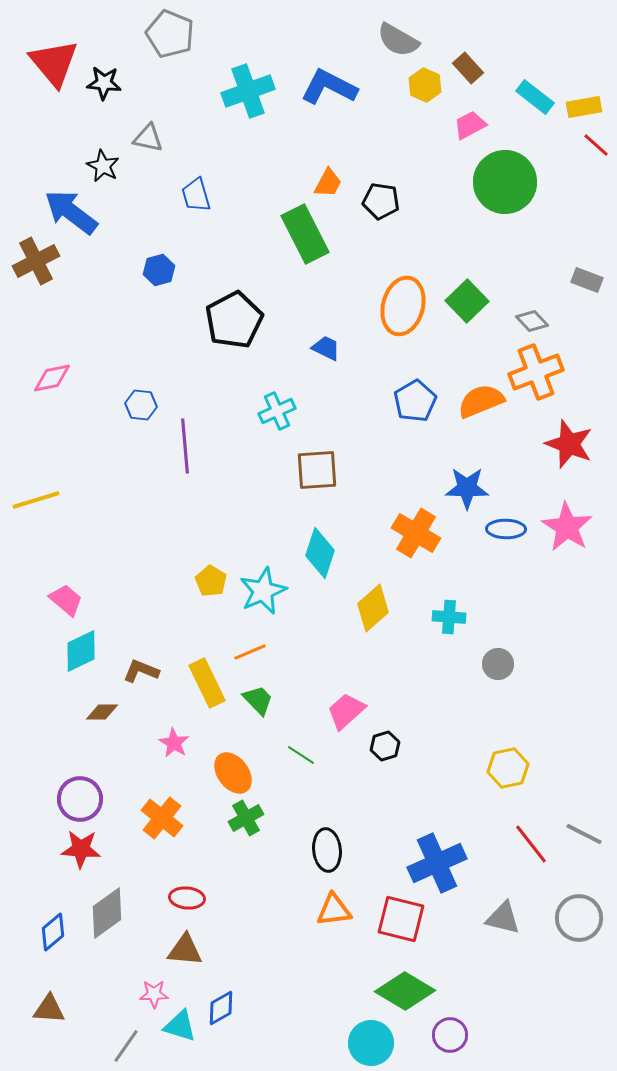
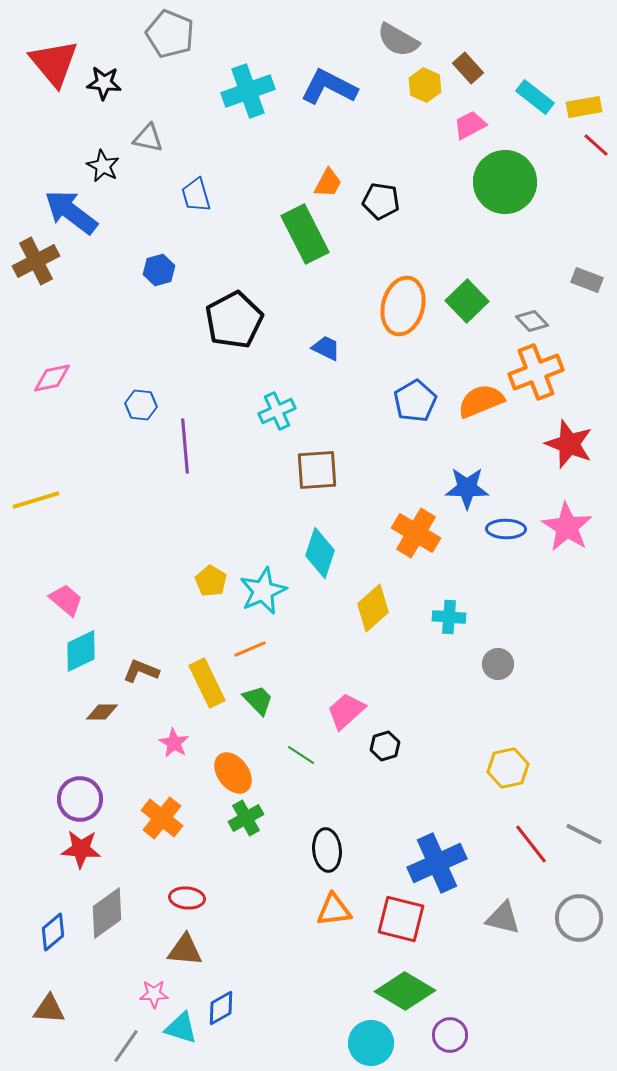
orange line at (250, 652): moved 3 px up
cyan triangle at (180, 1026): moved 1 px right, 2 px down
